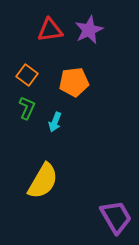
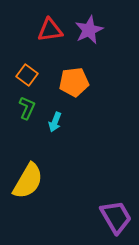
yellow semicircle: moved 15 px left
